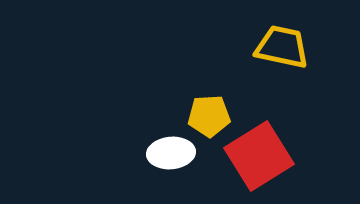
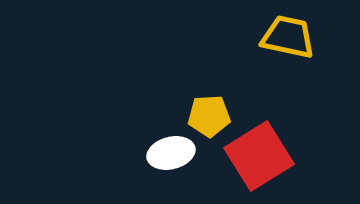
yellow trapezoid: moved 6 px right, 10 px up
white ellipse: rotated 9 degrees counterclockwise
